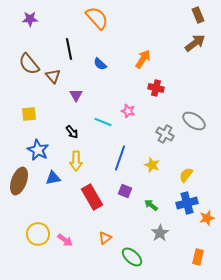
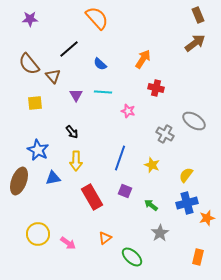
black line: rotated 60 degrees clockwise
yellow square: moved 6 px right, 11 px up
cyan line: moved 30 px up; rotated 18 degrees counterclockwise
pink arrow: moved 3 px right, 3 px down
